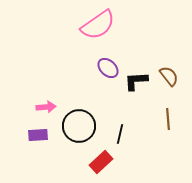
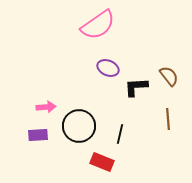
purple ellipse: rotated 20 degrees counterclockwise
black L-shape: moved 6 px down
red rectangle: moved 1 px right; rotated 65 degrees clockwise
